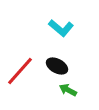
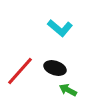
cyan L-shape: moved 1 px left
black ellipse: moved 2 px left, 2 px down; rotated 10 degrees counterclockwise
